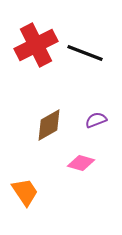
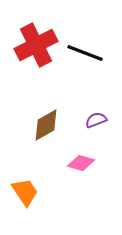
brown diamond: moved 3 px left
